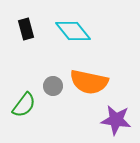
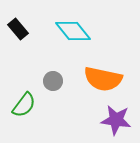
black rectangle: moved 8 px left; rotated 25 degrees counterclockwise
orange semicircle: moved 14 px right, 3 px up
gray circle: moved 5 px up
